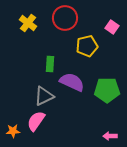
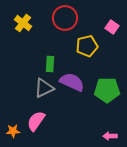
yellow cross: moved 5 px left
gray triangle: moved 8 px up
